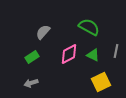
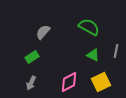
pink diamond: moved 28 px down
gray arrow: rotated 48 degrees counterclockwise
